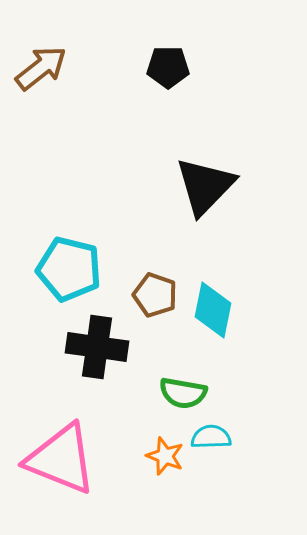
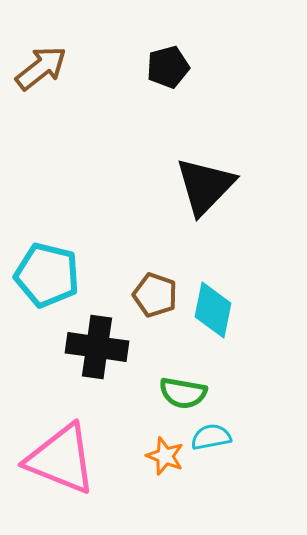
black pentagon: rotated 15 degrees counterclockwise
cyan pentagon: moved 22 px left, 6 px down
cyan semicircle: rotated 9 degrees counterclockwise
